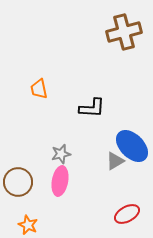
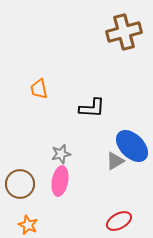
brown circle: moved 2 px right, 2 px down
red ellipse: moved 8 px left, 7 px down
